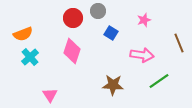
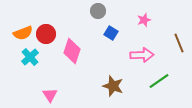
red circle: moved 27 px left, 16 px down
orange semicircle: moved 1 px up
pink arrow: rotated 10 degrees counterclockwise
brown star: moved 1 px down; rotated 15 degrees clockwise
